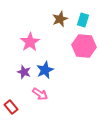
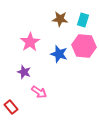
brown star: rotated 28 degrees clockwise
blue star: moved 14 px right, 16 px up; rotated 30 degrees counterclockwise
pink arrow: moved 1 px left, 2 px up
